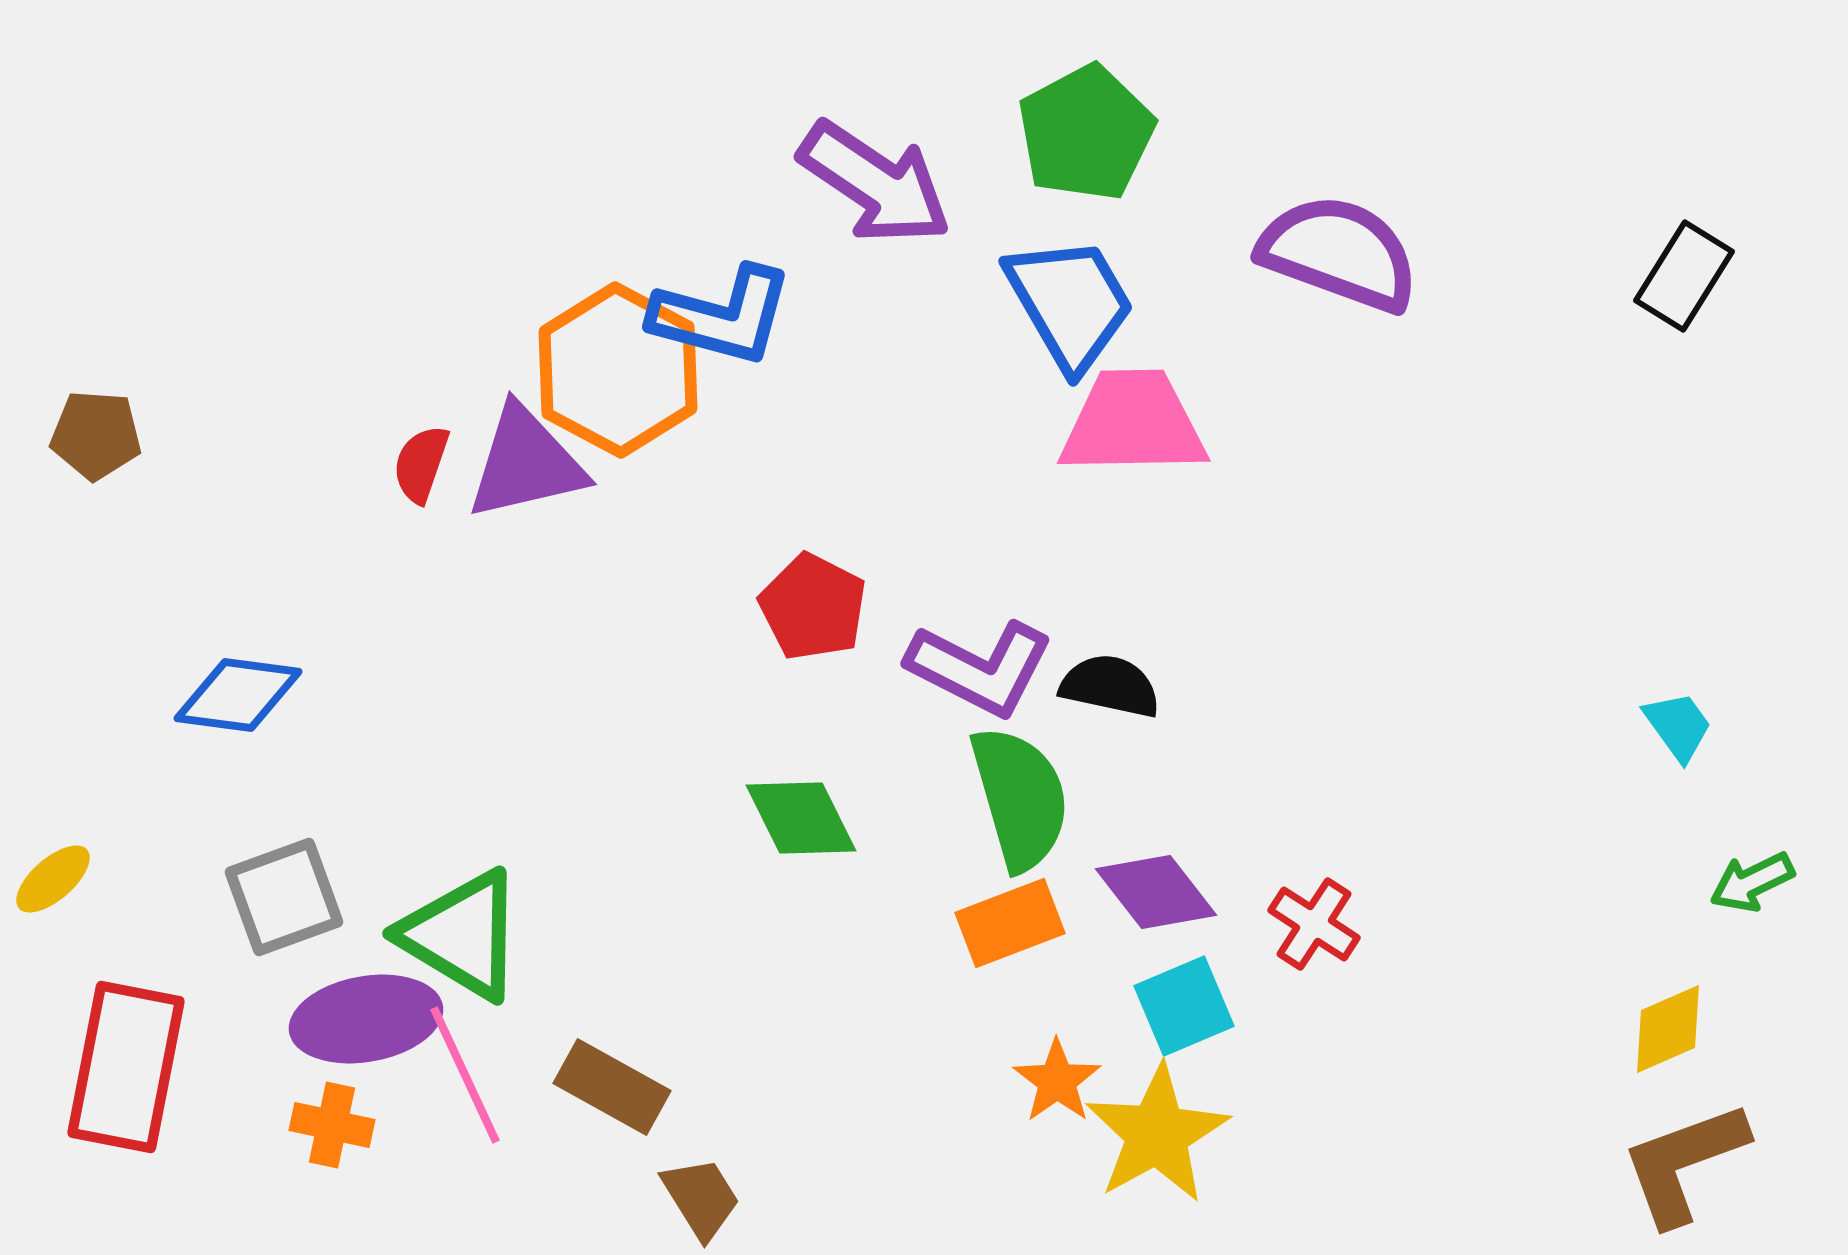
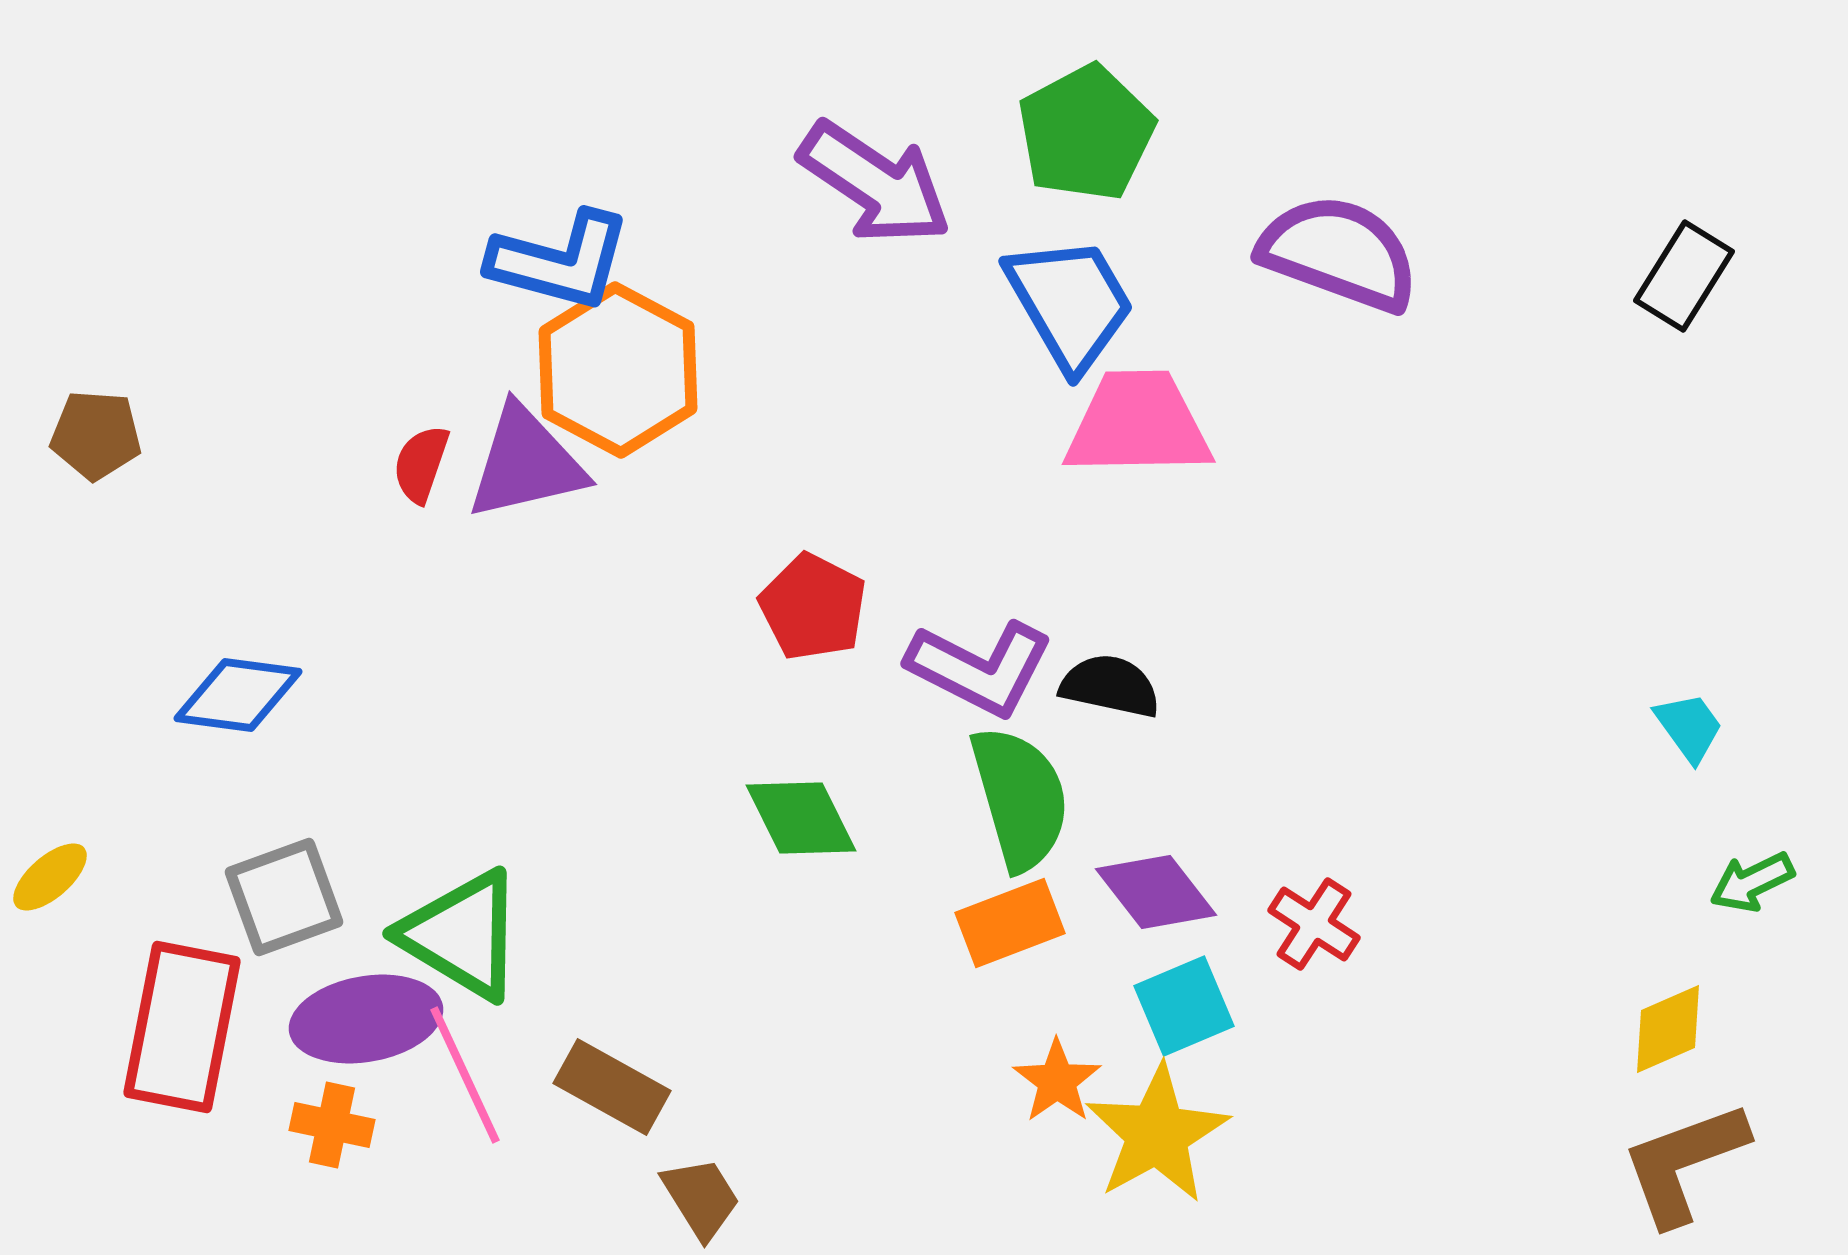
blue L-shape: moved 162 px left, 55 px up
pink trapezoid: moved 5 px right, 1 px down
cyan trapezoid: moved 11 px right, 1 px down
yellow ellipse: moved 3 px left, 2 px up
red rectangle: moved 56 px right, 40 px up
